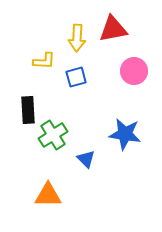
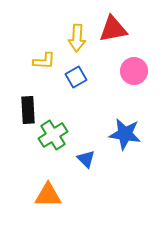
blue square: rotated 15 degrees counterclockwise
